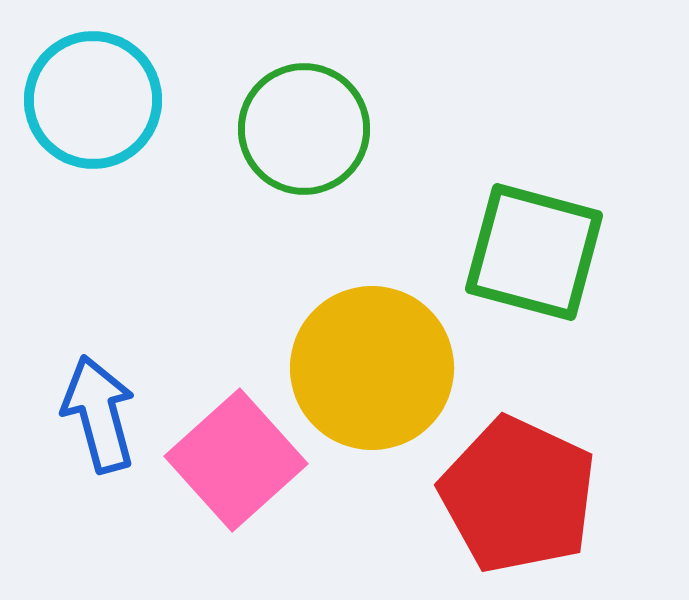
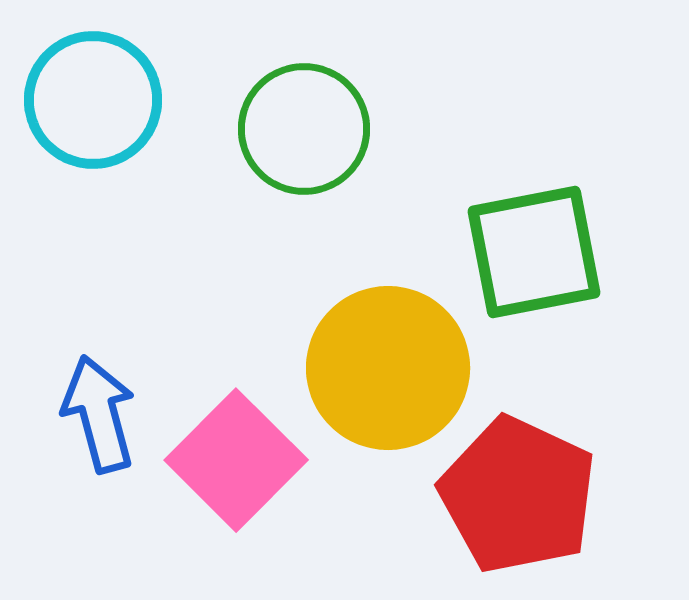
green square: rotated 26 degrees counterclockwise
yellow circle: moved 16 px right
pink square: rotated 3 degrees counterclockwise
